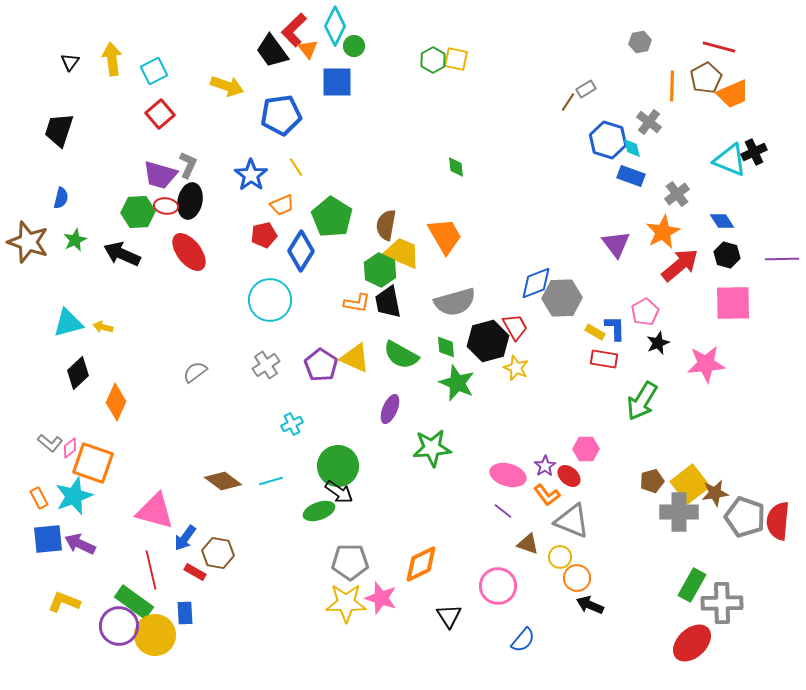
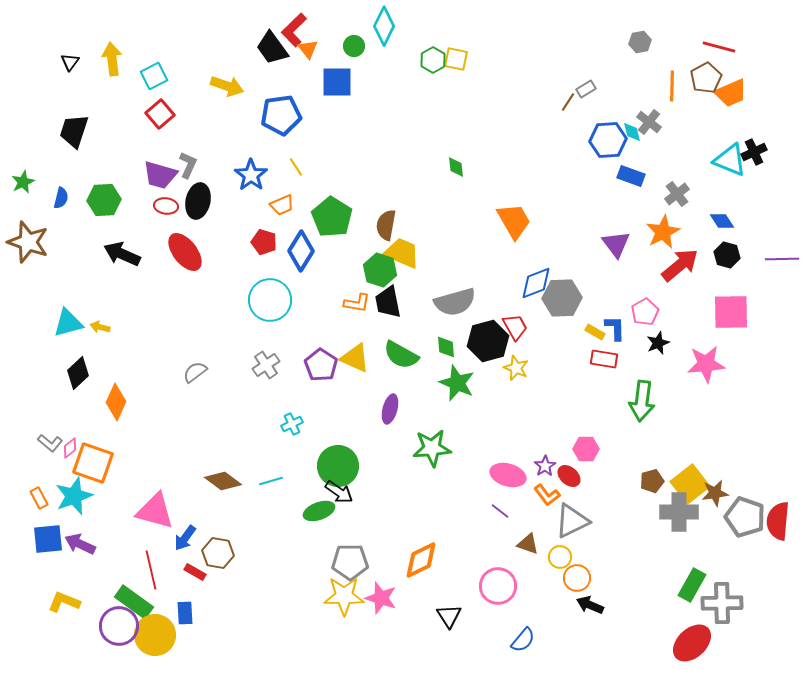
cyan diamond at (335, 26): moved 49 px right
black trapezoid at (272, 51): moved 3 px up
cyan square at (154, 71): moved 5 px down
orange trapezoid at (733, 94): moved 2 px left, 1 px up
black trapezoid at (59, 130): moved 15 px right, 1 px down
blue hexagon at (608, 140): rotated 21 degrees counterclockwise
cyan diamond at (632, 148): moved 16 px up
black ellipse at (190, 201): moved 8 px right
green hexagon at (138, 212): moved 34 px left, 12 px up
red pentagon at (264, 235): moved 7 px down; rotated 30 degrees clockwise
orange trapezoid at (445, 236): moved 69 px right, 15 px up
green star at (75, 240): moved 52 px left, 58 px up
red ellipse at (189, 252): moved 4 px left
green hexagon at (380, 270): rotated 8 degrees counterclockwise
pink square at (733, 303): moved 2 px left, 9 px down
yellow arrow at (103, 327): moved 3 px left
green arrow at (642, 401): rotated 24 degrees counterclockwise
purple ellipse at (390, 409): rotated 8 degrees counterclockwise
purple line at (503, 511): moved 3 px left
gray triangle at (572, 521): rotated 48 degrees counterclockwise
orange diamond at (421, 564): moved 4 px up
yellow star at (346, 603): moved 2 px left, 7 px up
